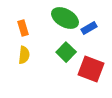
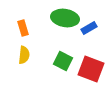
green ellipse: rotated 20 degrees counterclockwise
green square: moved 3 px left, 9 px down; rotated 18 degrees counterclockwise
